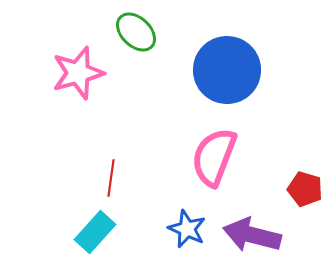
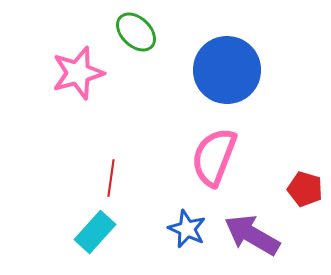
purple arrow: rotated 16 degrees clockwise
